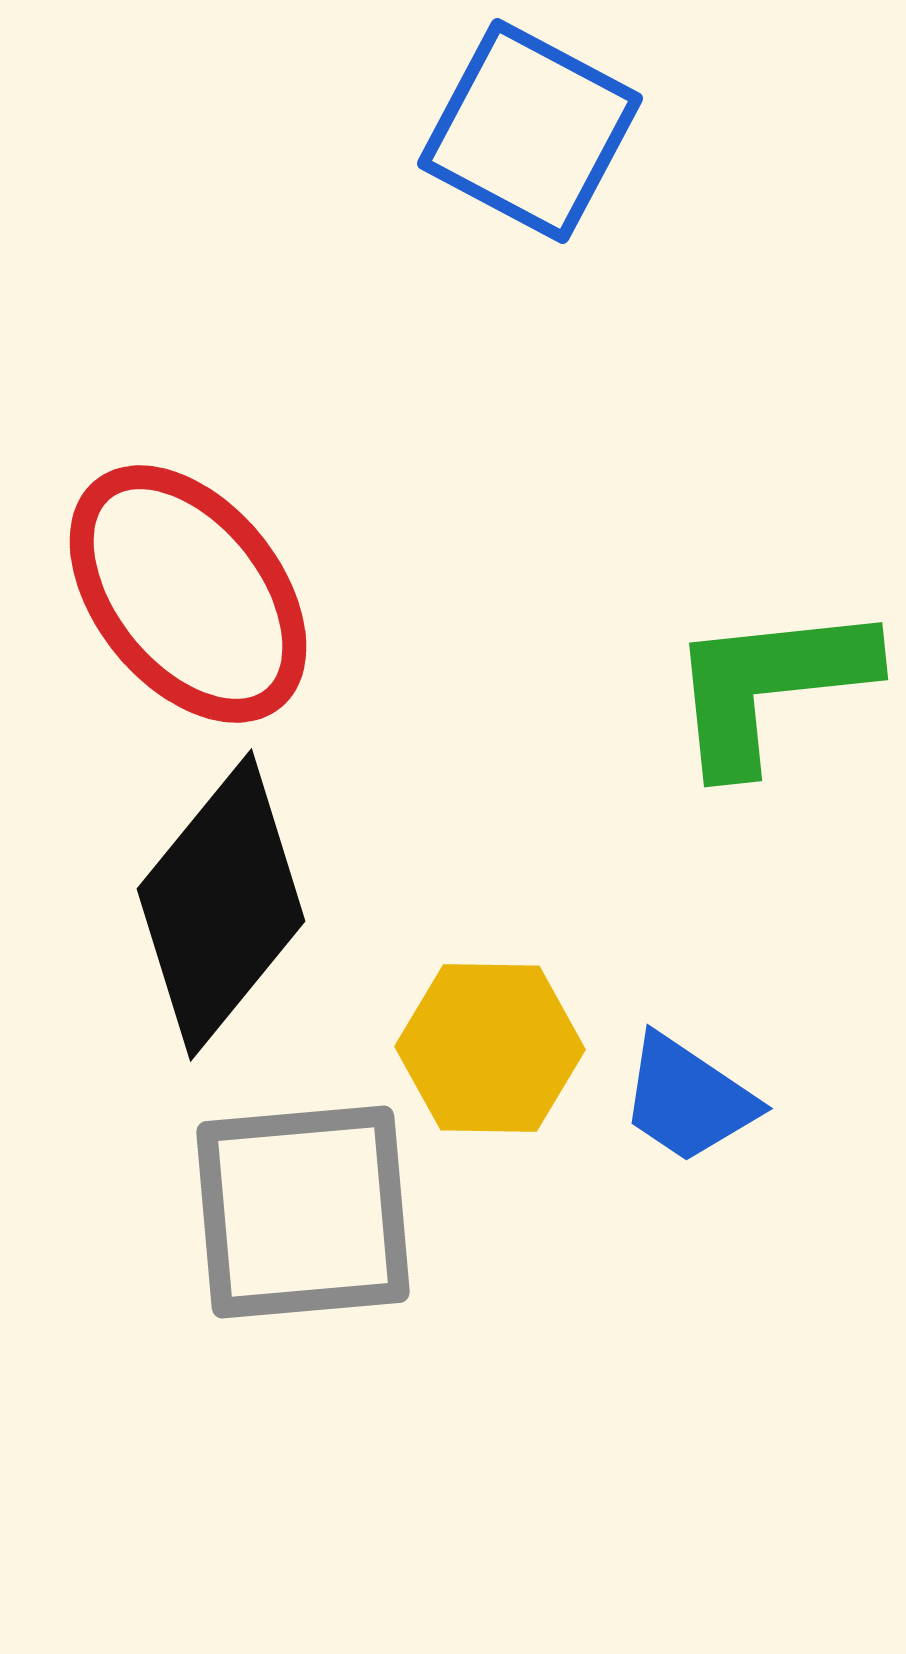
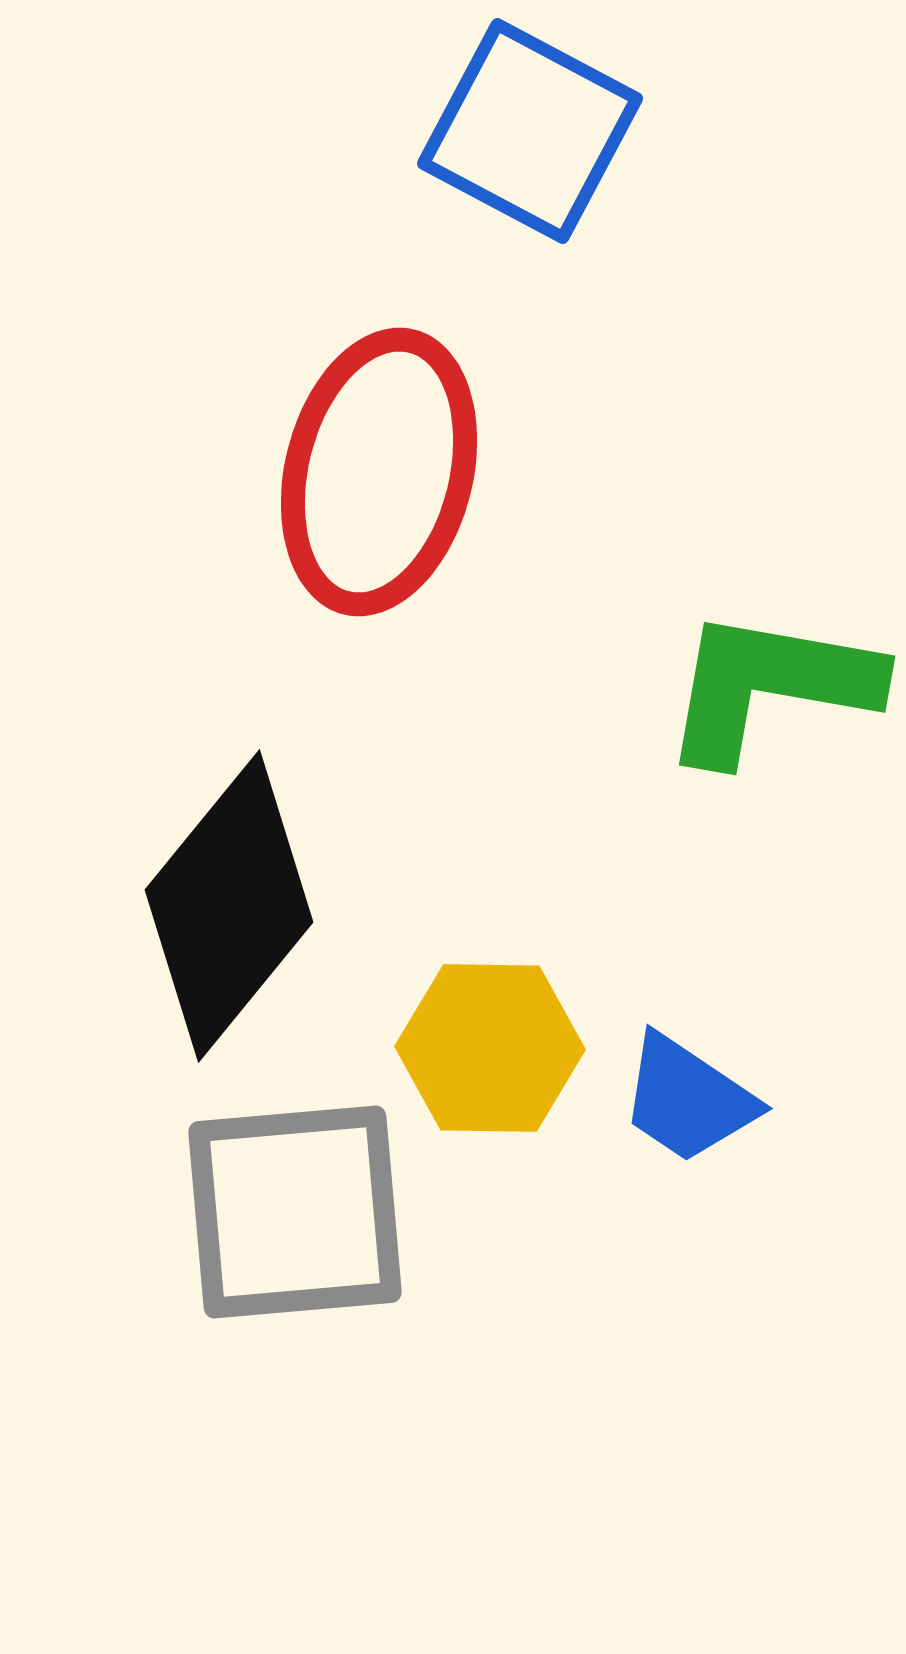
red ellipse: moved 191 px right, 122 px up; rotated 53 degrees clockwise
green L-shape: rotated 16 degrees clockwise
black diamond: moved 8 px right, 1 px down
gray square: moved 8 px left
